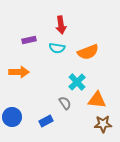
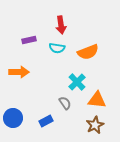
blue circle: moved 1 px right, 1 px down
brown star: moved 8 px left, 1 px down; rotated 24 degrees counterclockwise
